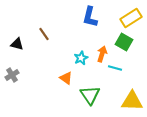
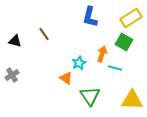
black triangle: moved 2 px left, 3 px up
cyan star: moved 2 px left, 5 px down
green triangle: moved 1 px down
yellow triangle: moved 1 px up
